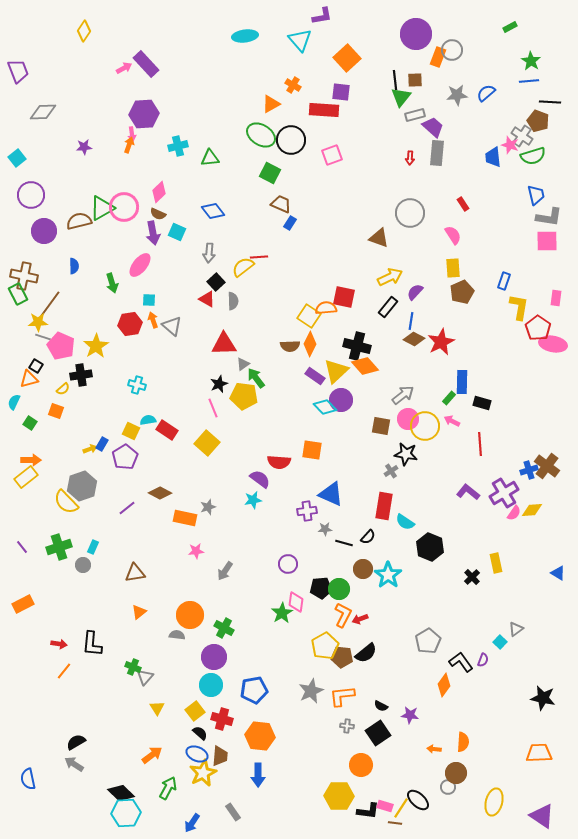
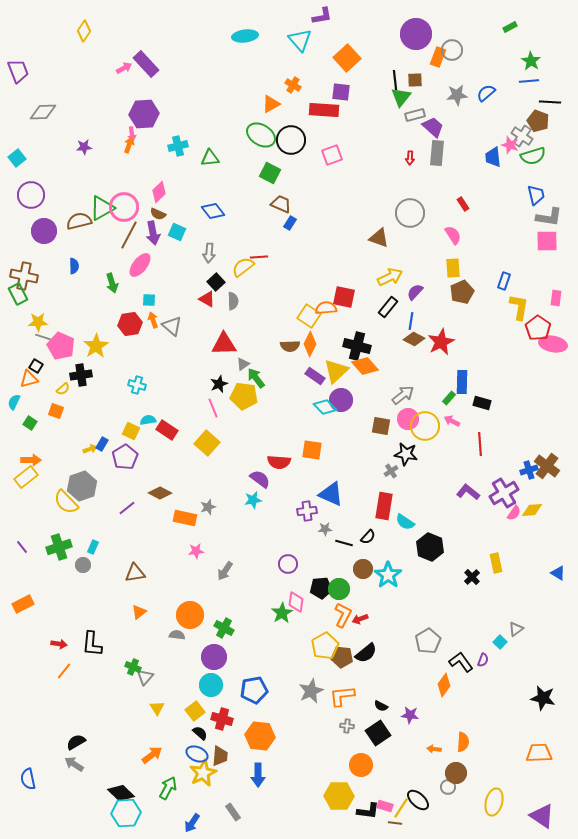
brown line at (50, 304): moved 79 px right, 69 px up; rotated 8 degrees counterclockwise
